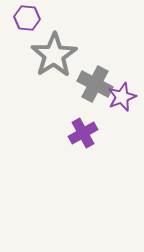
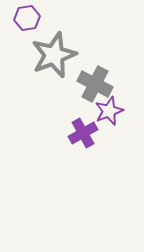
purple hexagon: rotated 15 degrees counterclockwise
gray star: rotated 12 degrees clockwise
purple star: moved 13 px left, 14 px down
